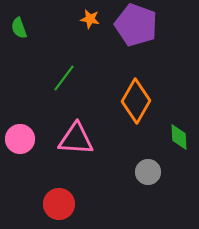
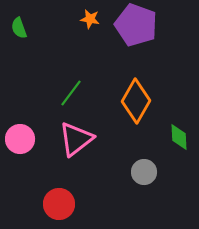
green line: moved 7 px right, 15 px down
pink triangle: rotated 42 degrees counterclockwise
gray circle: moved 4 px left
